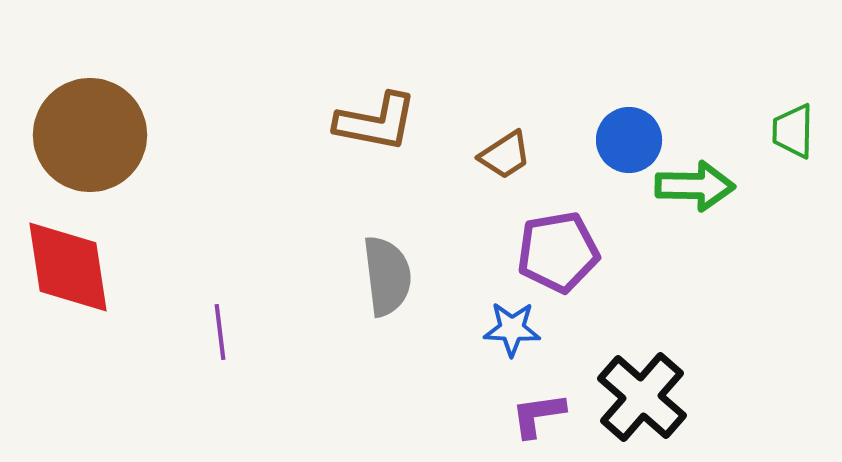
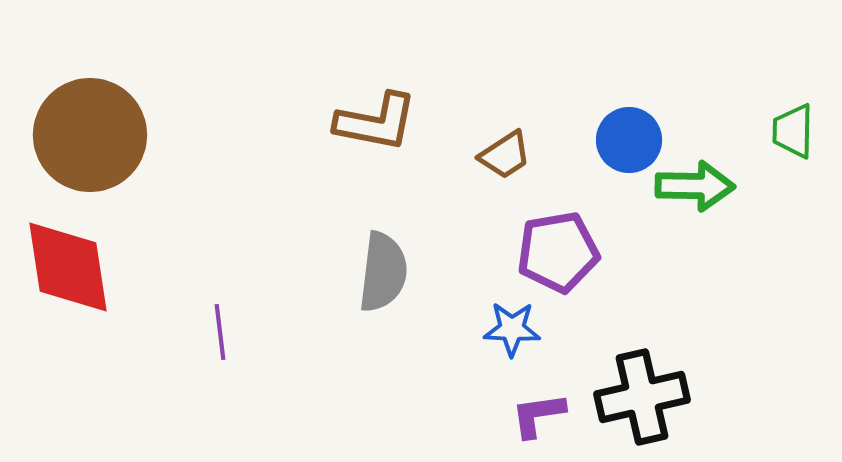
gray semicircle: moved 4 px left, 4 px up; rotated 14 degrees clockwise
black cross: rotated 36 degrees clockwise
